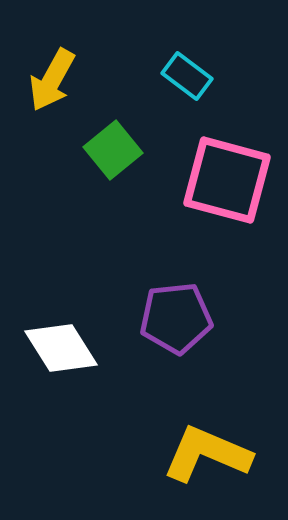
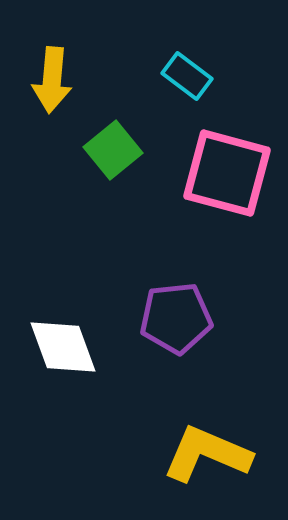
yellow arrow: rotated 24 degrees counterclockwise
pink square: moved 7 px up
white diamond: moved 2 px right, 1 px up; rotated 12 degrees clockwise
